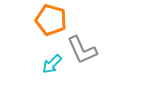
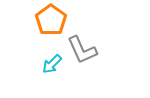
orange pentagon: rotated 20 degrees clockwise
